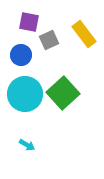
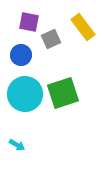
yellow rectangle: moved 1 px left, 7 px up
gray square: moved 2 px right, 1 px up
green square: rotated 24 degrees clockwise
cyan arrow: moved 10 px left
